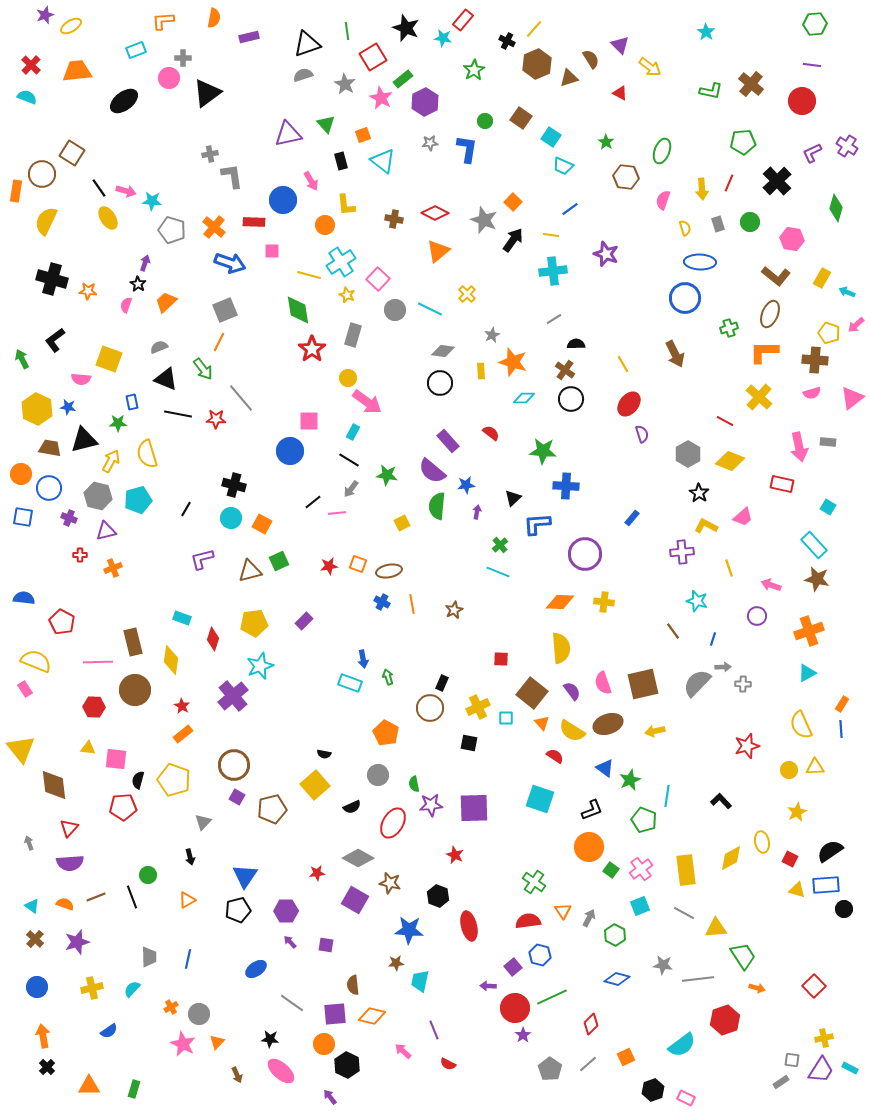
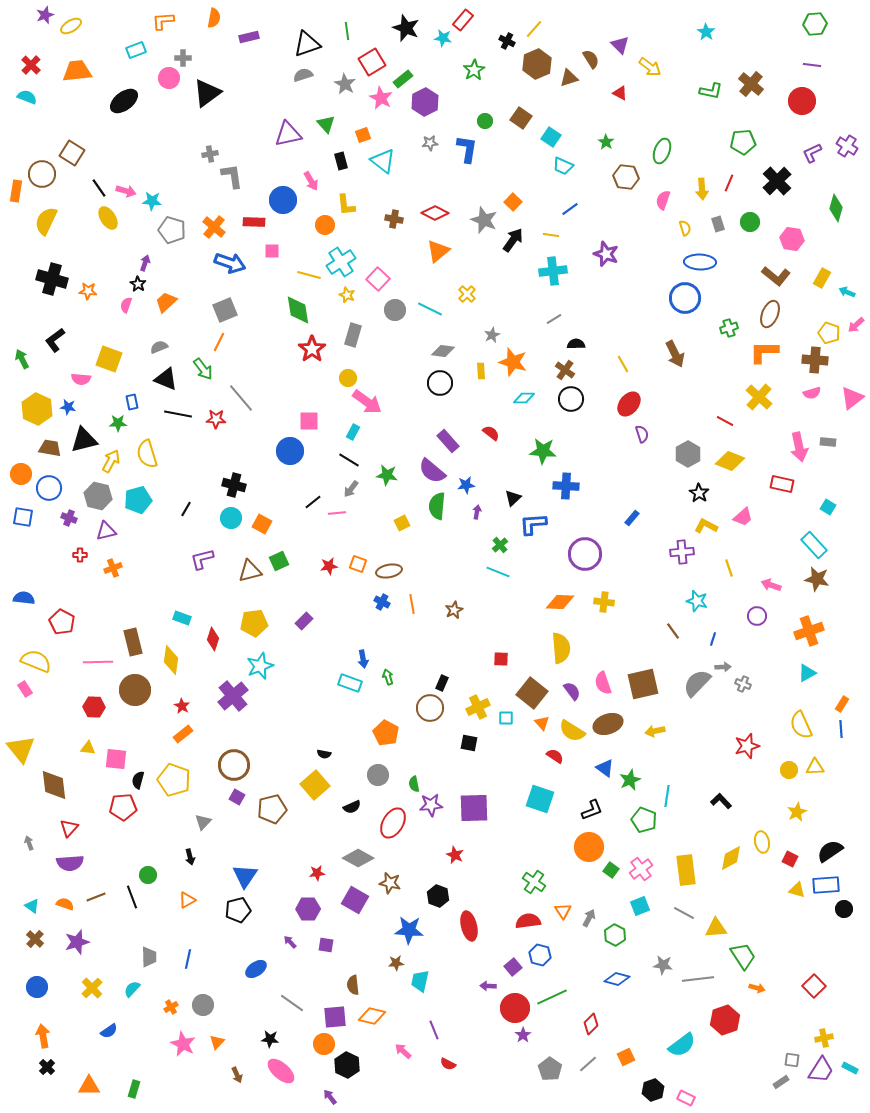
red square at (373, 57): moved 1 px left, 5 px down
blue L-shape at (537, 524): moved 4 px left
gray cross at (743, 684): rotated 21 degrees clockwise
purple hexagon at (286, 911): moved 22 px right, 2 px up
yellow cross at (92, 988): rotated 30 degrees counterclockwise
gray circle at (199, 1014): moved 4 px right, 9 px up
purple square at (335, 1014): moved 3 px down
